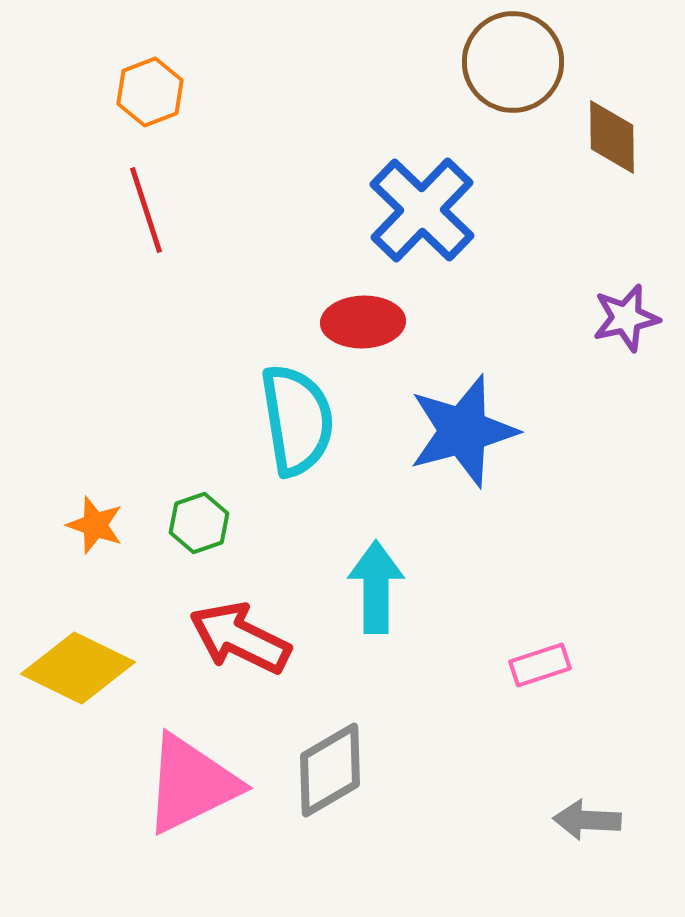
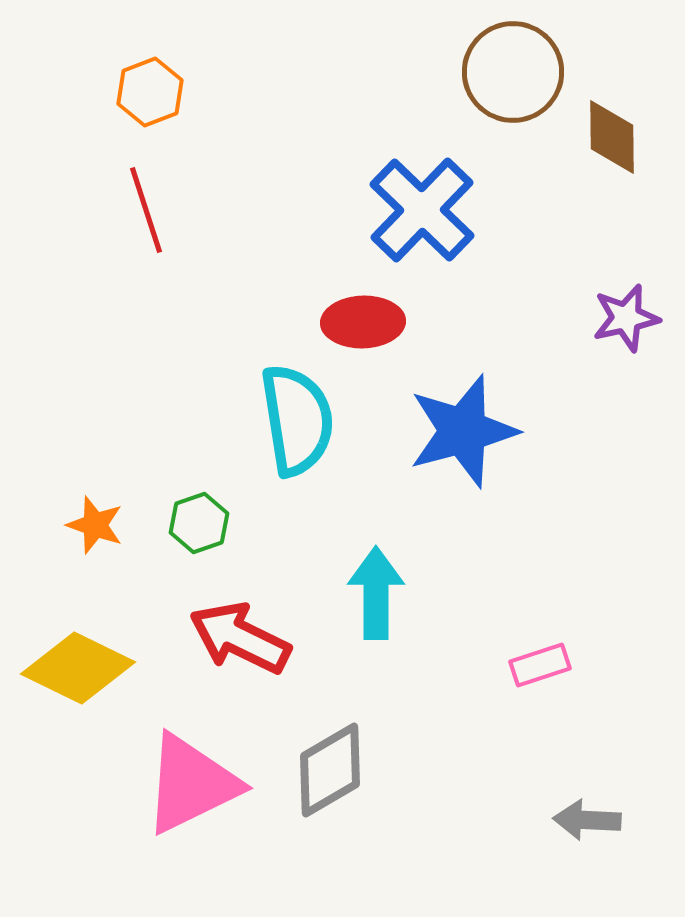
brown circle: moved 10 px down
cyan arrow: moved 6 px down
